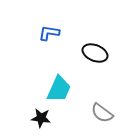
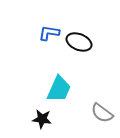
black ellipse: moved 16 px left, 11 px up
black star: moved 1 px right, 1 px down
